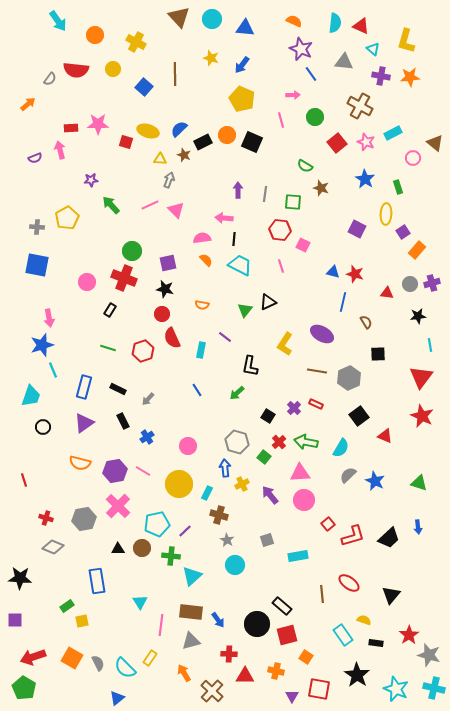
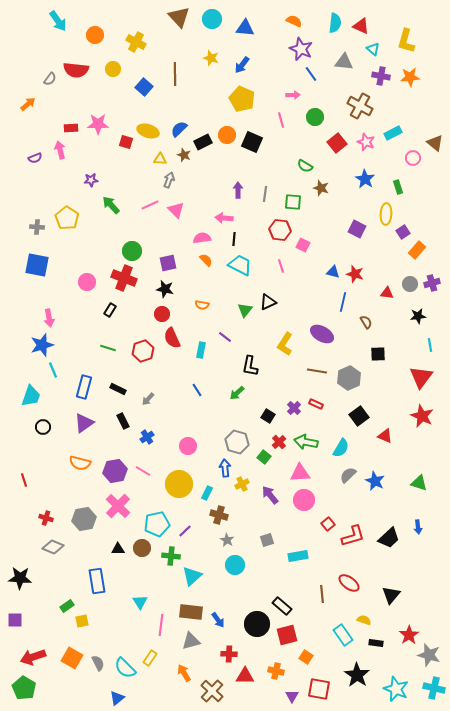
yellow pentagon at (67, 218): rotated 10 degrees counterclockwise
